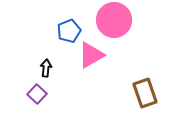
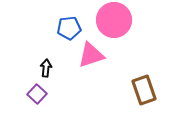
blue pentagon: moved 3 px up; rotated 15 degrees clockwise
pink triangle: rotated 12 degrees clockwise
brown rectangle: moved 1 px left, 3 px up
